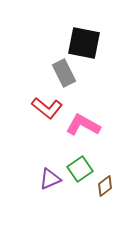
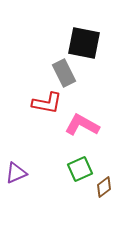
red L-shape: moved 5 px up; rotated 28 degrees counterclockwise
pink L-shape: moved 1 px left
green square: rotated 10 degrees clockwise
purple triangle: moved 34 px left, 6 px up
brown diamond: moved 1 px left, 1 px down
